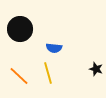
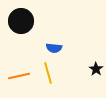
black circle: moved 1 px right, 8 px up
black star: rotated 16 degrees clockwise
orange line: rotated 55 degrees counterclockwise
